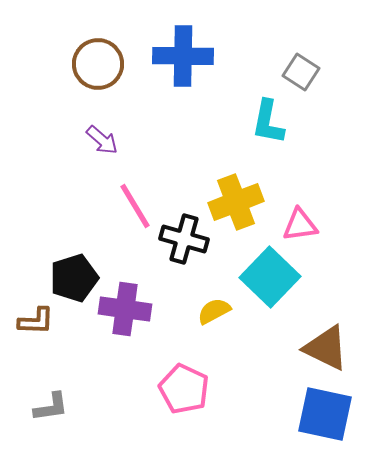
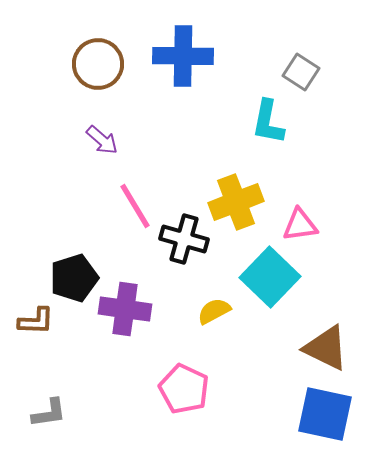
gray L-shape: moved 2 px left, 6 px down
